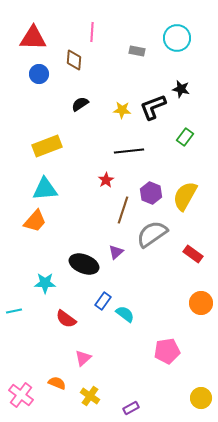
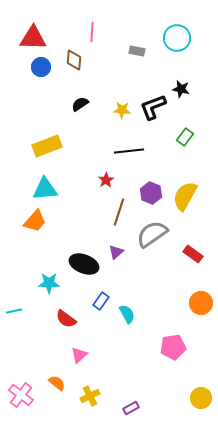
blue circle: moved 2 px right, 7 px up
brown line: moved 4 px left, 2 px down
cyan star: moved 4 px right
blue rectangle: moved 2 px left
cyan semicircle: moved 2 px right; rotated 24 degrees clockwise
pink pentagon: moved 6 px right, 4 px up
pink triangle: moved 4 px left, 3 px up
orange semicircle: rotated 18 degrees clockwise
yellow cross: rotated 30 degrees clockwise
